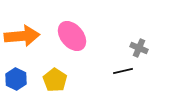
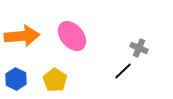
black line: rotated 30 degrees counterclockwise
